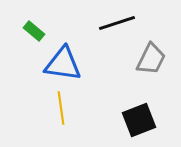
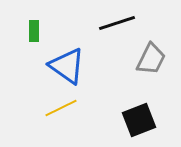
green rectangle: rotated 50 degrees clockwise
blue triangle: moved 4 px right, 2 px down; rotated 27 degrees clockwise
yellow line: rotated 72 degrees clockwise
